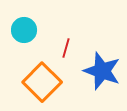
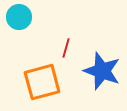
cyan circle: moved 5 px left, 13 px up
orange square: rotated 30 degrees clockwise
